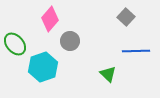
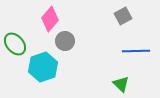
gray square: moved 3 px left, 1 px up; rotated 18 degrees clockwise
gray circle: moved 5 px left
green triangle: moved 13 px right, 10 px down
